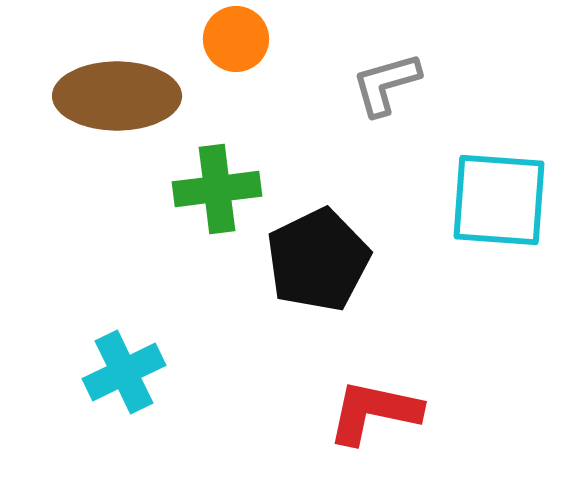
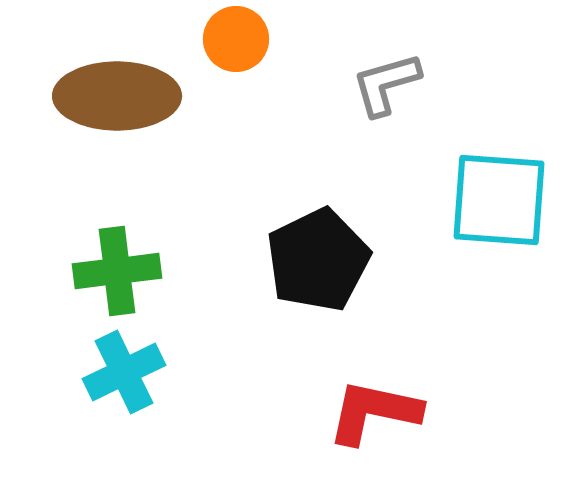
green cross: moved 100 px left, 82 px down
